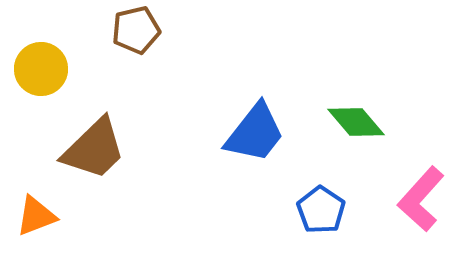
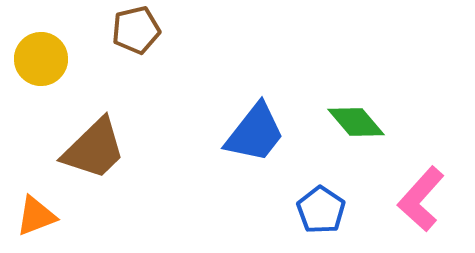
yellow circle: moved 10 px up
